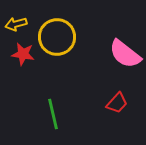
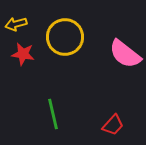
yellow circle: moved 8 px right
red trapezoid: moved 4 px left, 22 px down
